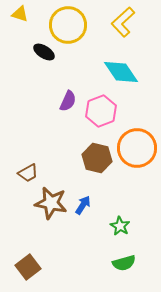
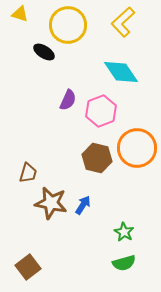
purple semicircle: moved 1 px up
brown trapezoid: rotated 45 degrees counterclockwise
green star: moved 4 px right, 6 px down
